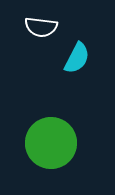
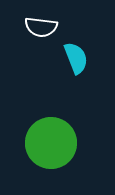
cyan semicircle: moved 1 px left; rotated 48 degrees counterclockwise
